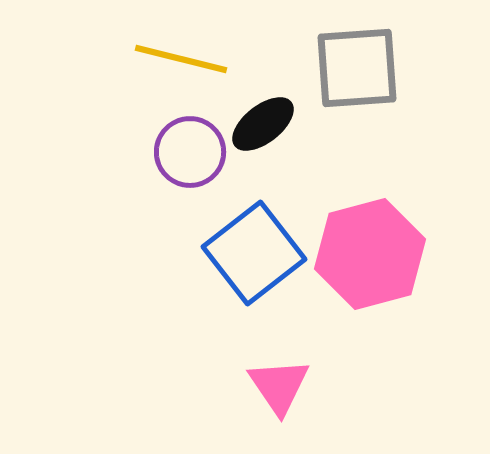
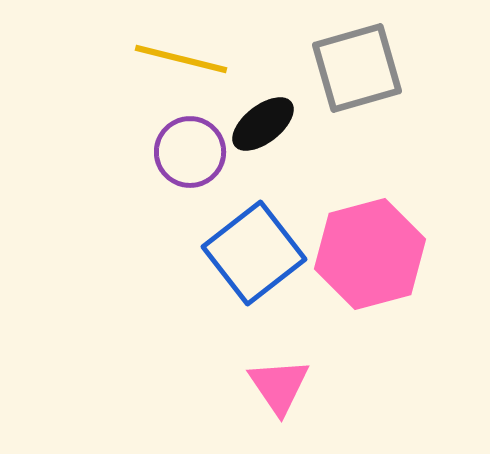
gray square: rotated 12 degrees counterclockwise
